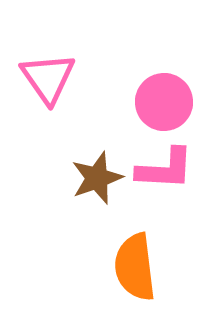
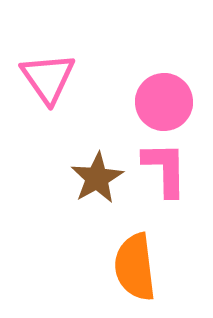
pink L-shape: rotated 94 degrees counterclockwise
brown star: rotated 10 degrees counterclockwise
